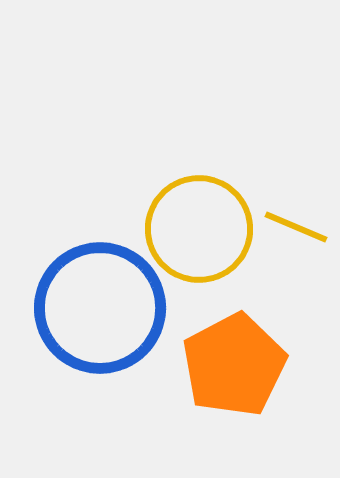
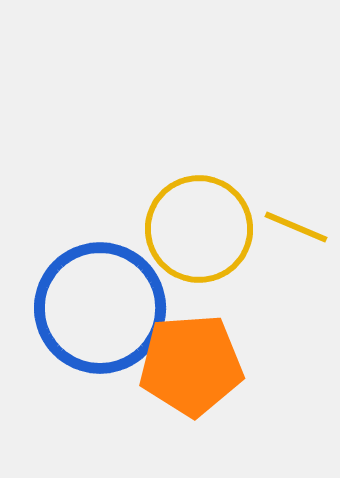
orange pentagon: moved 43 px left; rotated 24 degrees clockwise
